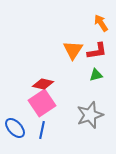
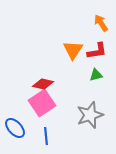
blue line: moved 4 px right, 6 px down; rotated 18 degrees counterclockwise
